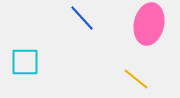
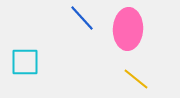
pink ellipse: moved 21 px left, 5 px down; rotated 9 degrees counterclockwise
